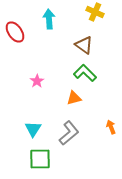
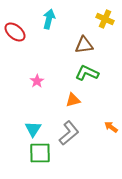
yellow cross: moved 10 px right, 7 px down
cyan arrow: rotated 18 degrees clockwise
red ellipse: rotated 15 degrees counterclockwise
brown triangle: rotated 42 degrees counterclockwise
green L-shape: moved 2 px right; rotated 20 degrees counterclockwise
orange triangle: moved 1 px left, 2 px down
orange arrow: rotated 32 degrees counterclockwise
green square: moved 6 px up
